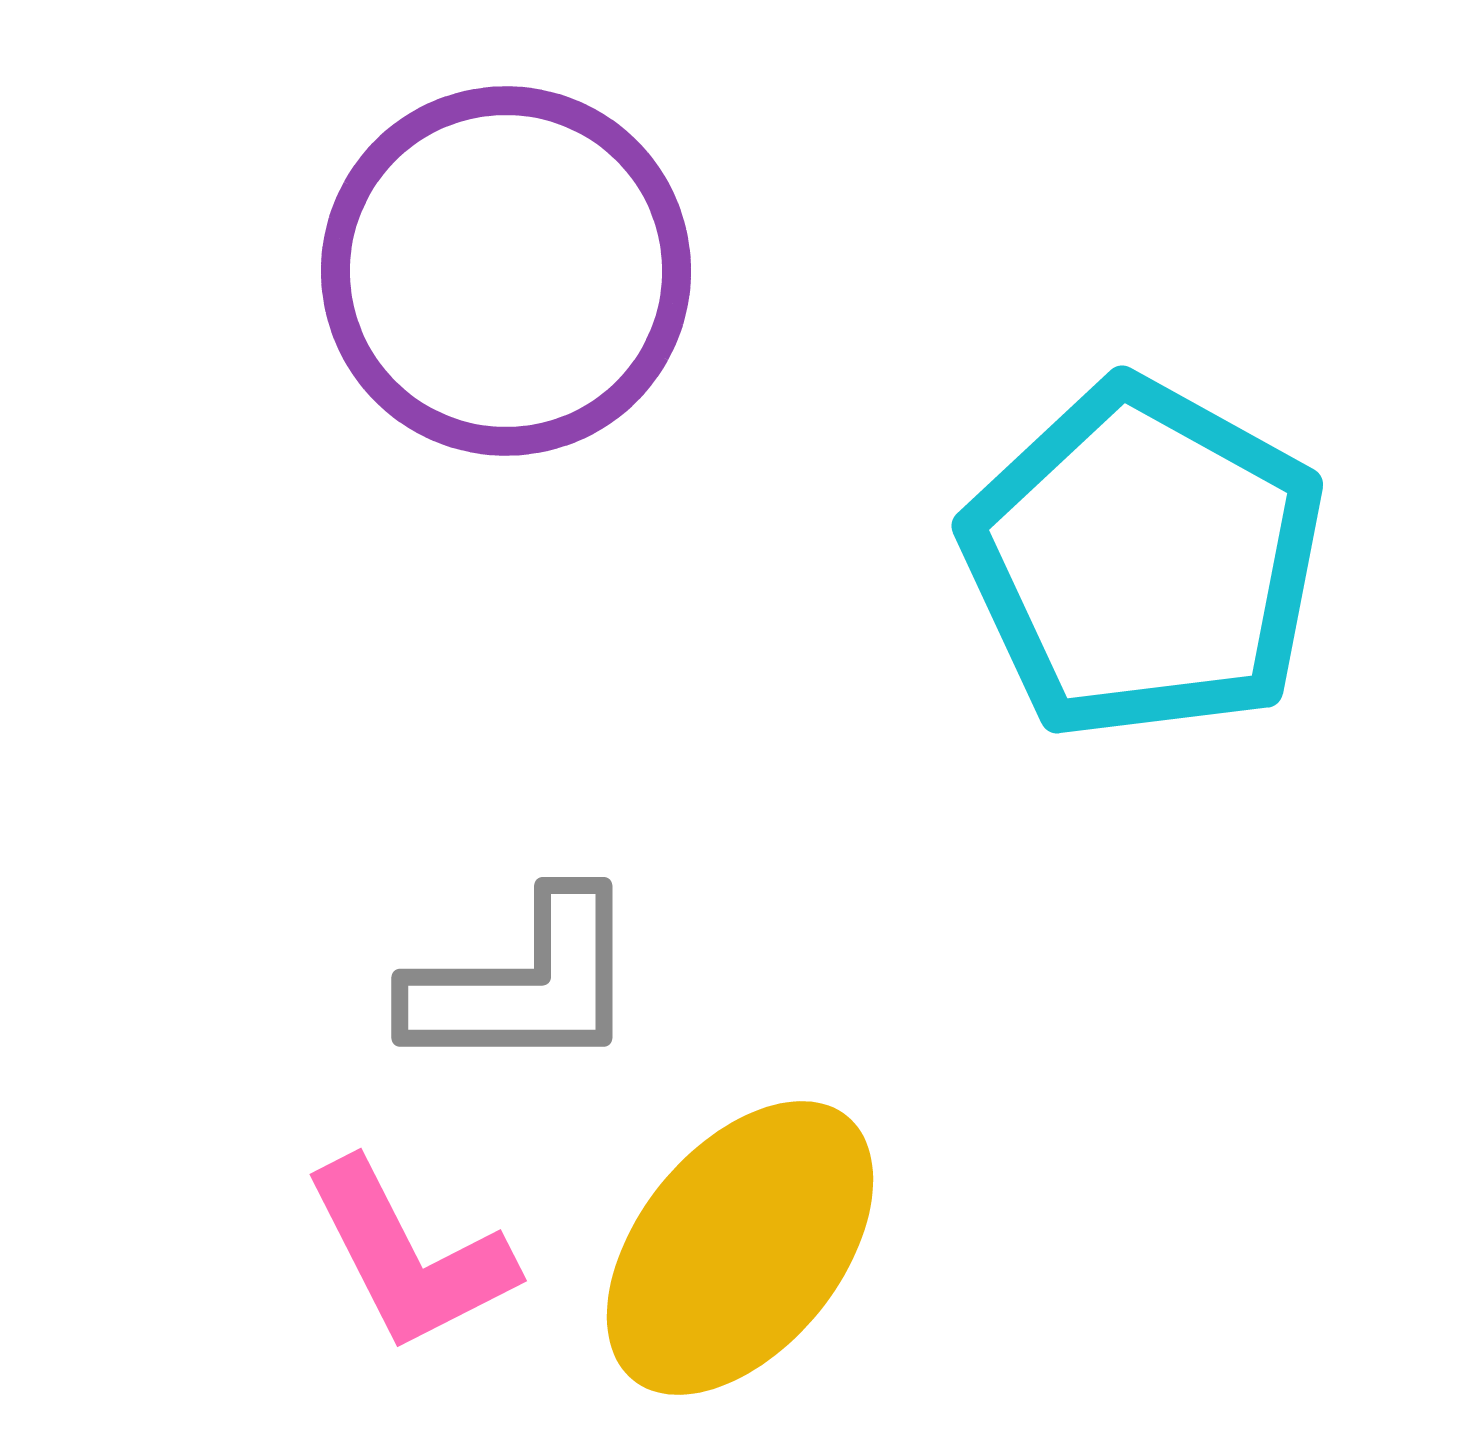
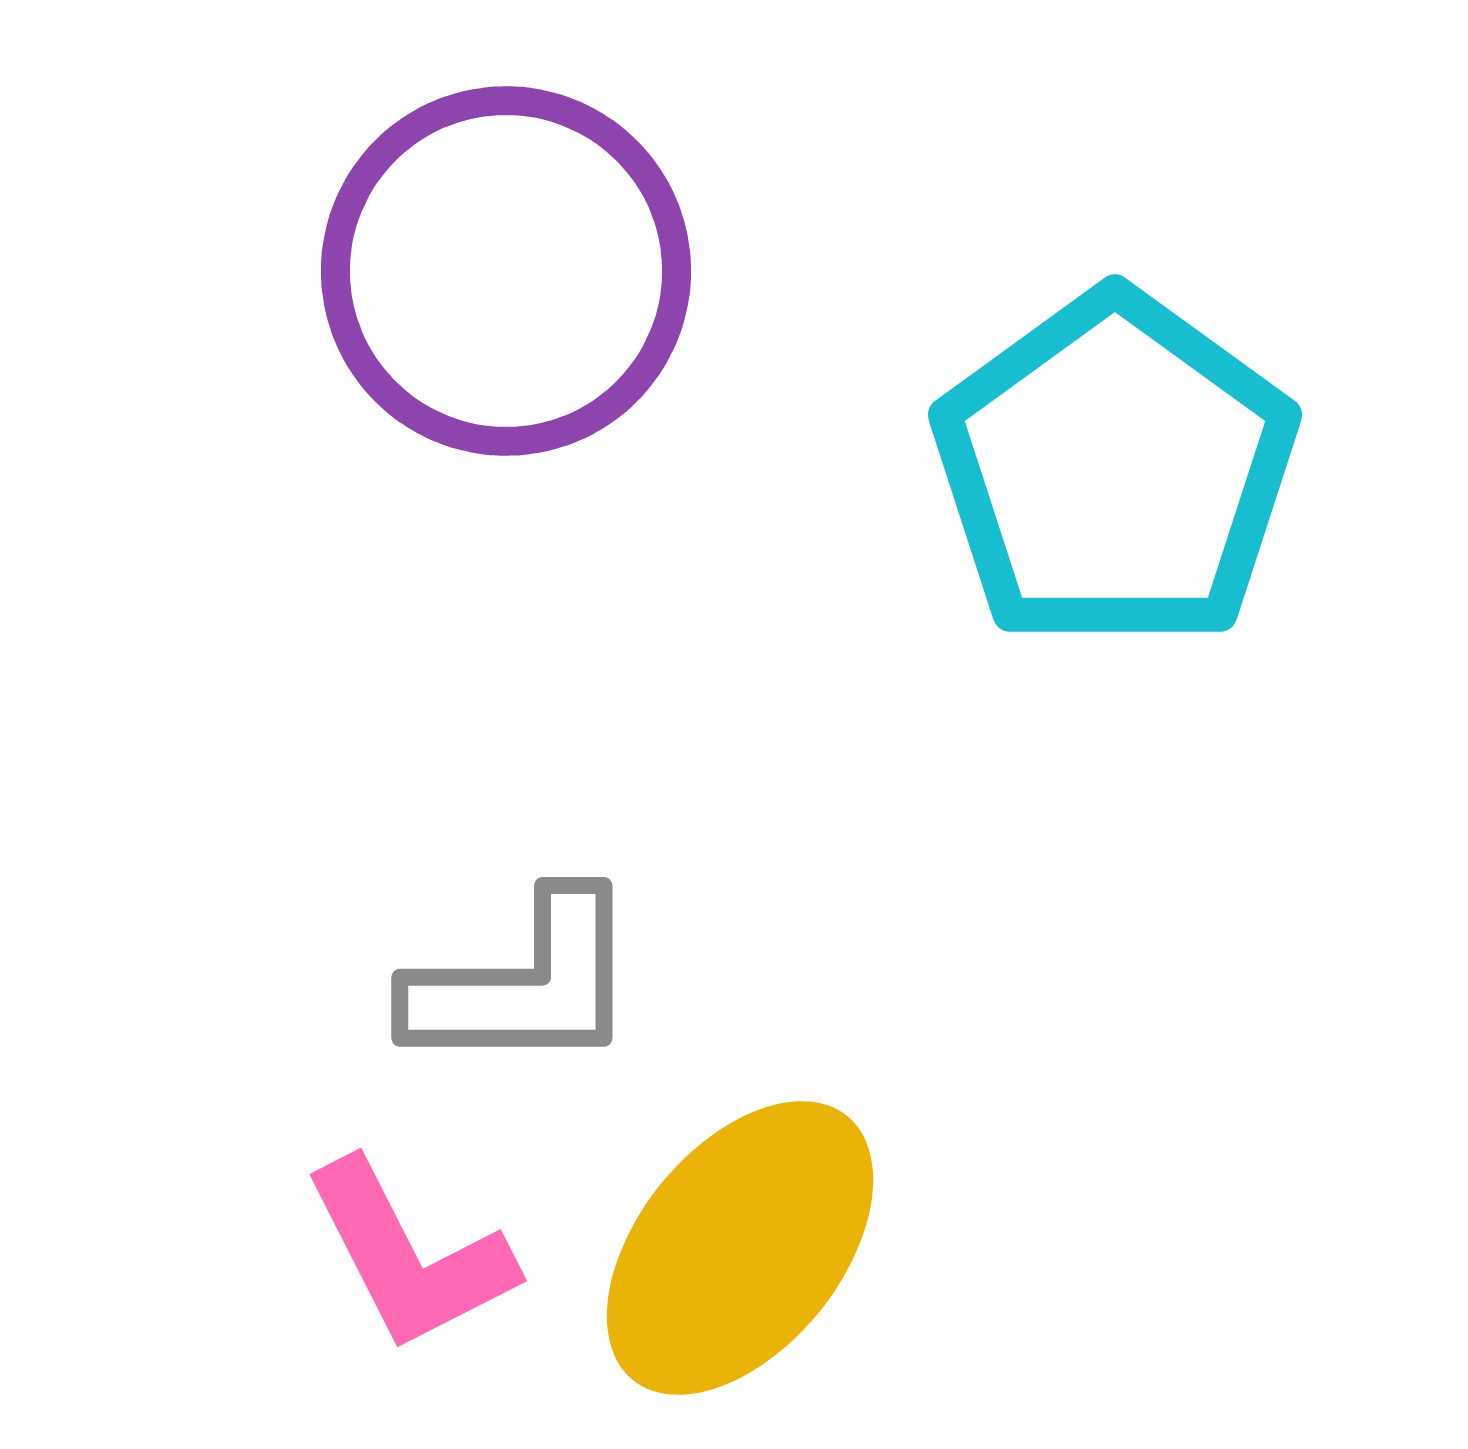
cyan pentagon: moved 29 px left, 90 px up; rotated 7 degrees clockwise
